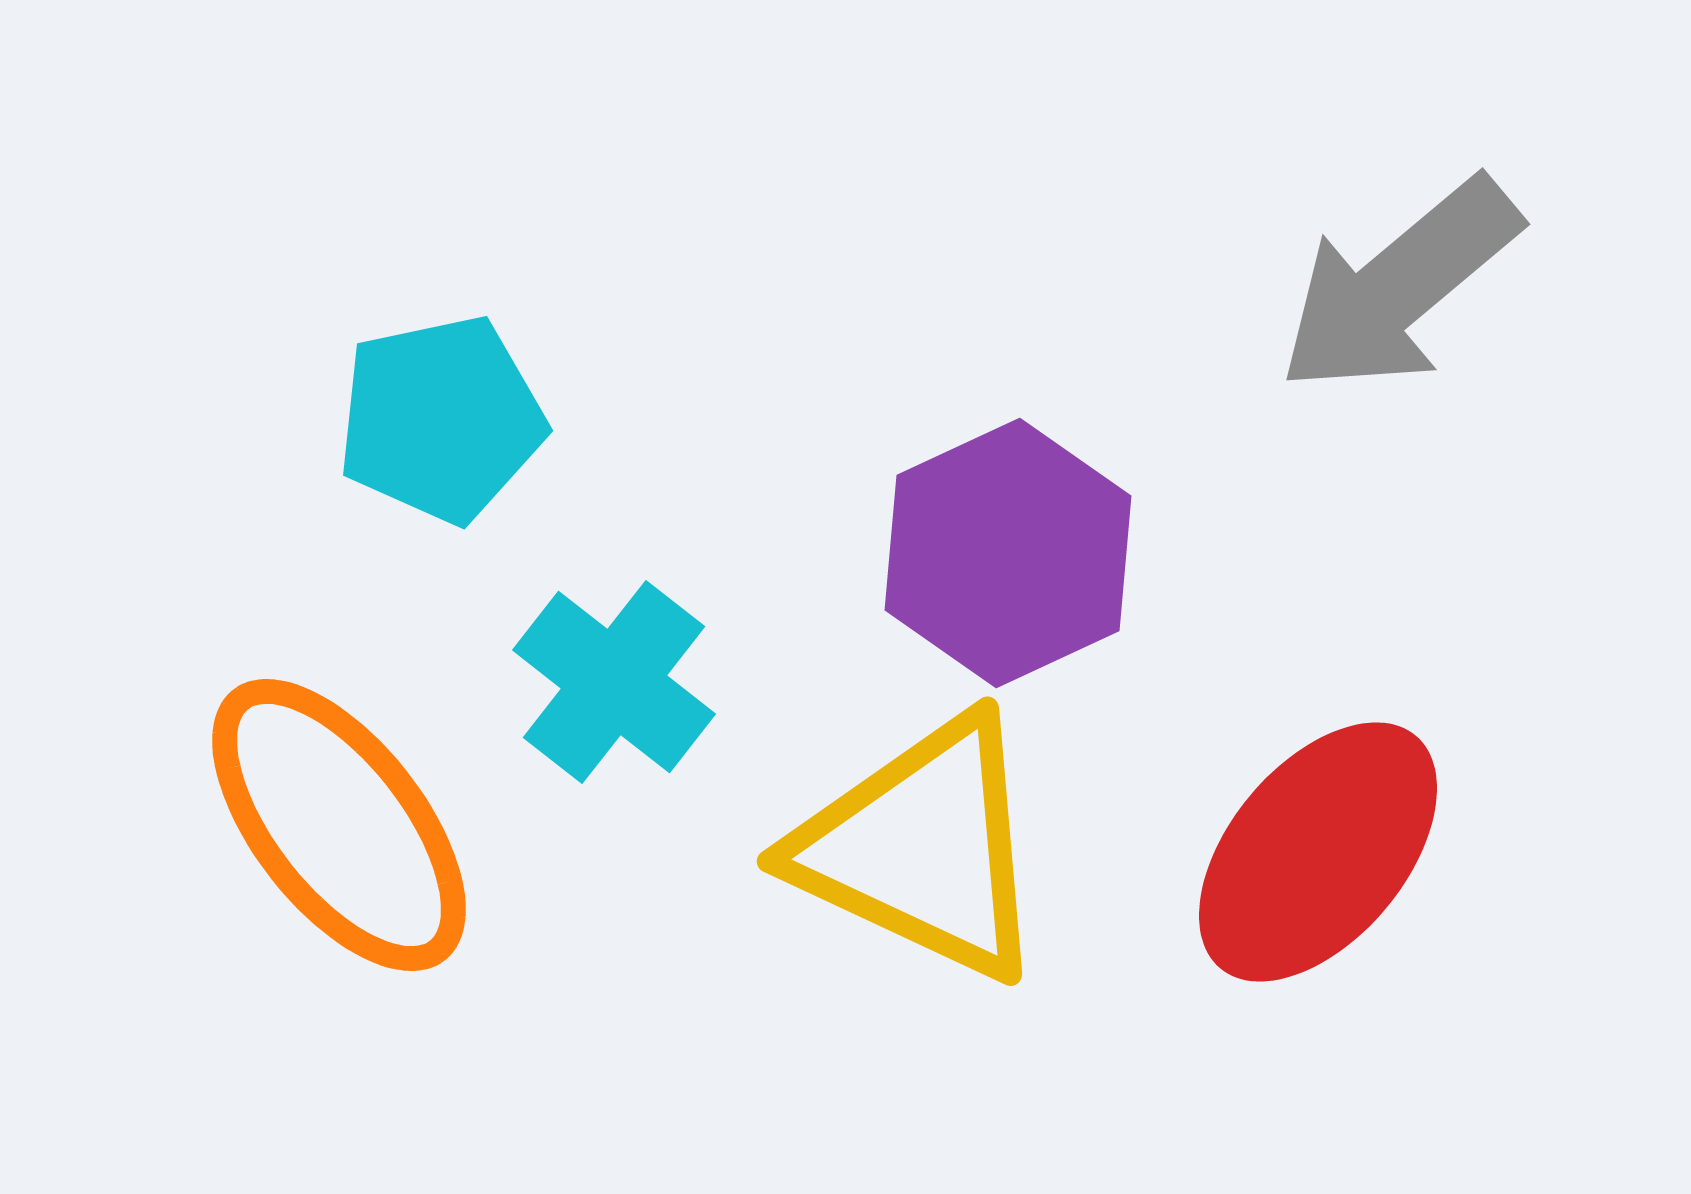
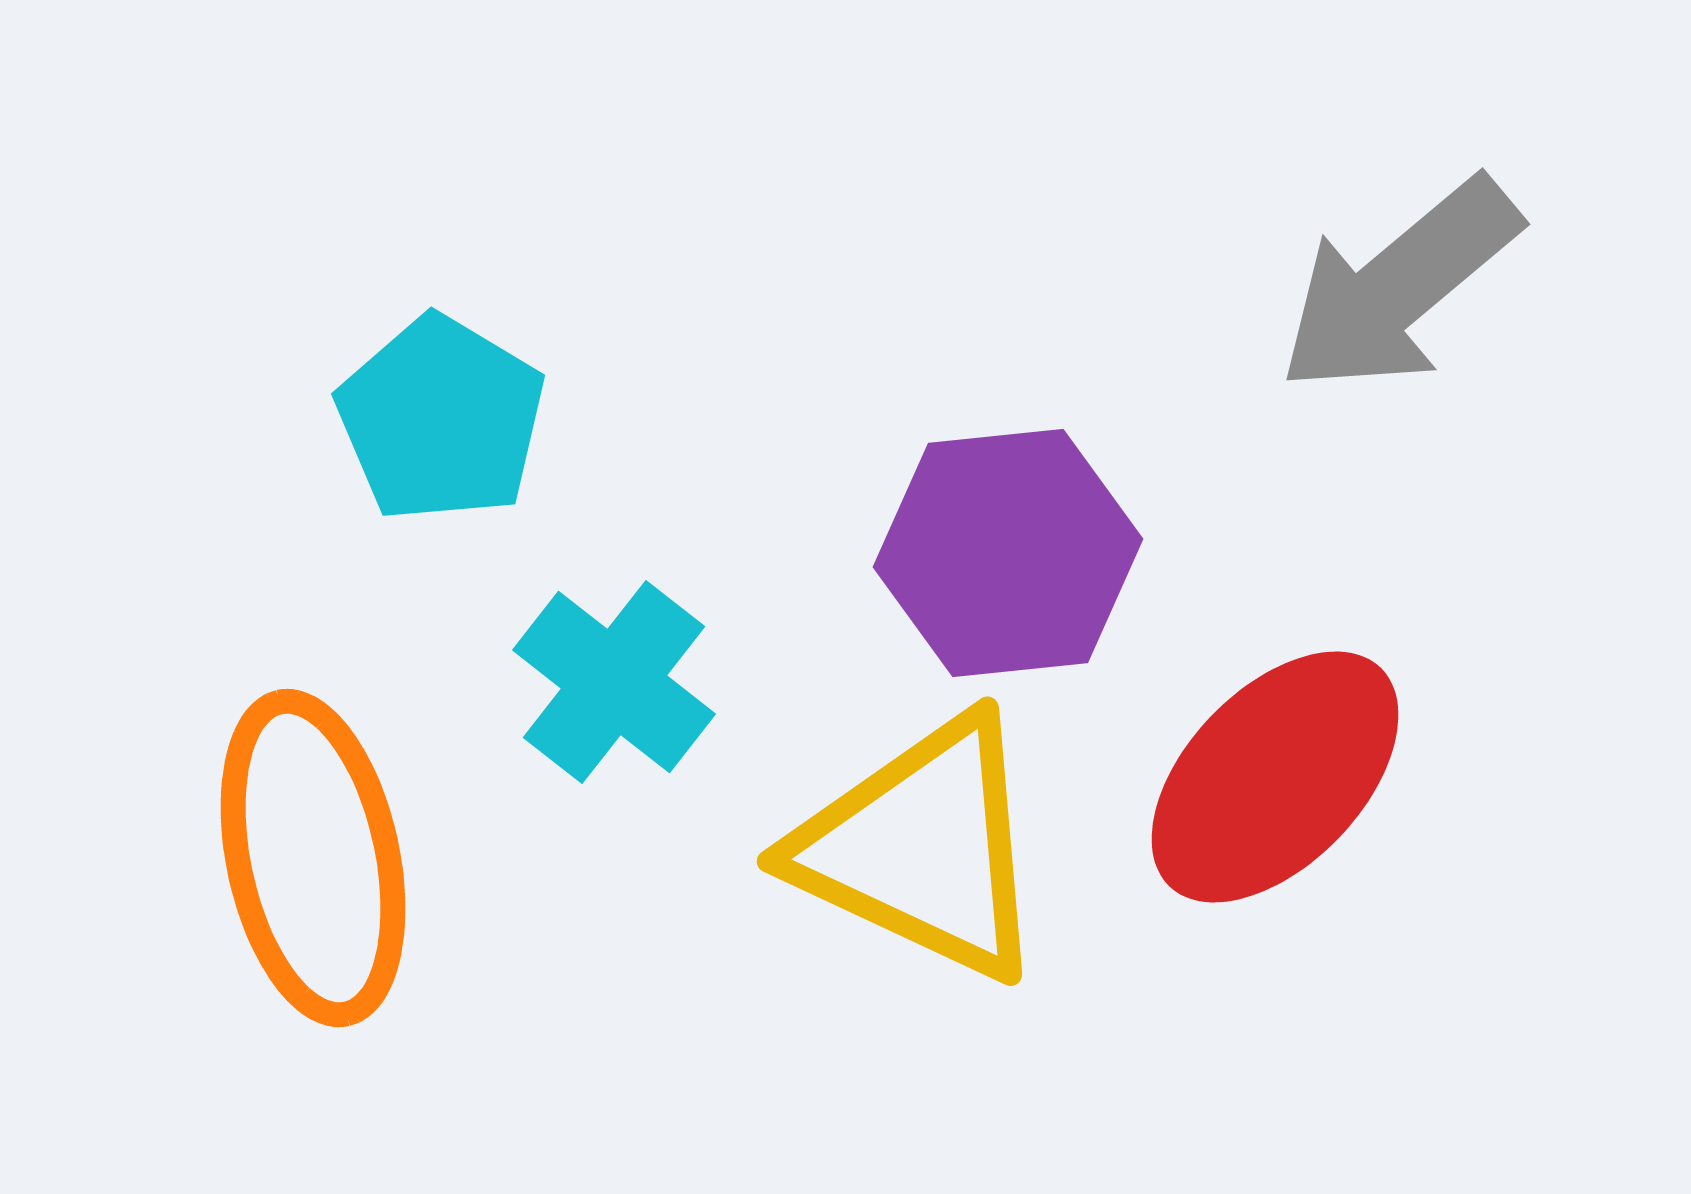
cyan pentagon: rotated 29 degrees counterclockwise
purple hexagon: rotated 19 degrees clockwise
orange ellipse: moved 26 px left, 33 px down; rotated 26 degrees clockwise
red ellipse: moved 43 px left, 75 px up; rotated 4 degrees clockwise
